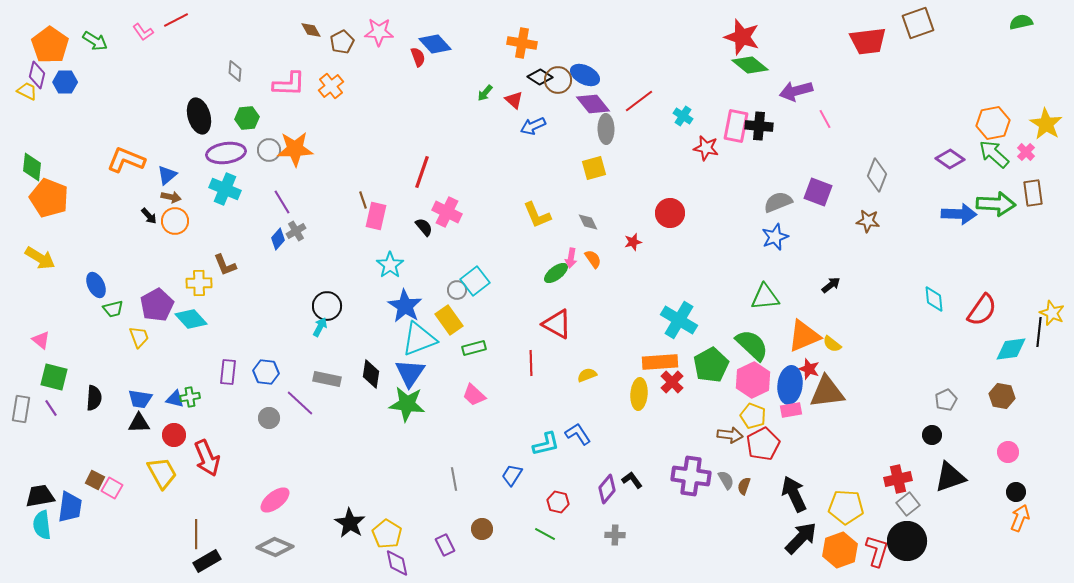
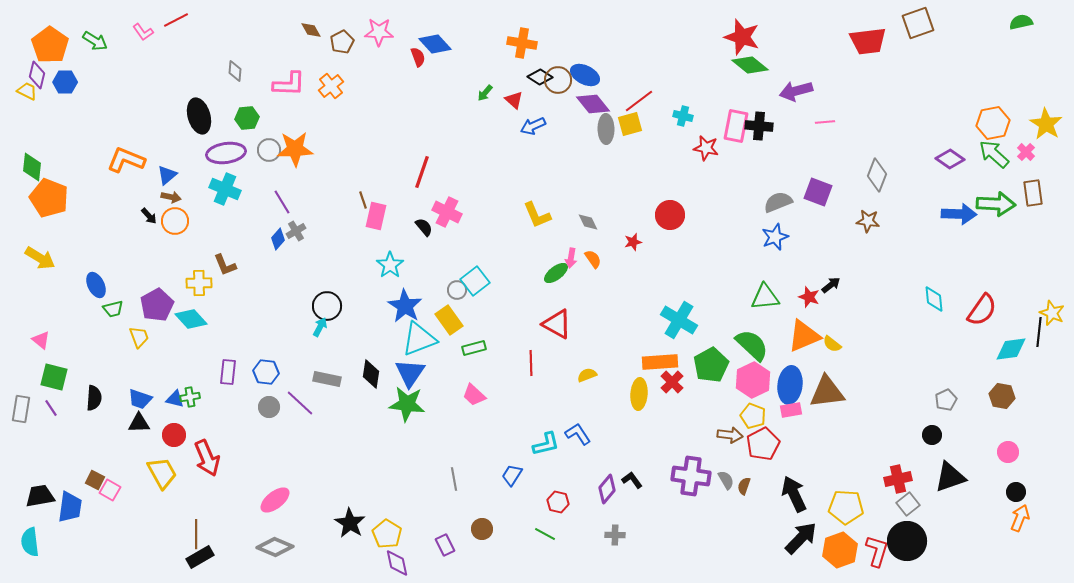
cyan cross at (683, 116): rotated 18 degrees counterclockwise
pink line at (825, 119): moved 3 px down; rotated 66 degrees counterclockwise
yellow square at (594, 168): moved 36 px right, 44 px up
red circle at (670, 213): moved 2 px down
red star at (809, 369): moved 72 px up
blue trapezoid at (140, 399): rotated 10 degrees clockwise
gray circle at (269, 418): moved 11 px up
pink square at (112, 488): moved 2 px left, 2 px down
cyan semicircle at (42, 525): moved 12 px left, 17 px down
black rectangle at (207, 561): moved 7 px left, 4 px up
